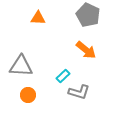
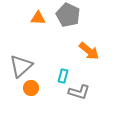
gray pentagon: moved 20 px left
orange arrow: moved 3 px right, 1 px down
gray triangle: rotated 45 degrees counterclockwise
cyan rectangle: rotated 32 degrees counterclockwise
orange circle: moved 3 px right, 7 px up
